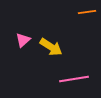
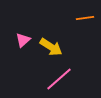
orange line: moved 2 px left, 6 px down
pink line: moved 15 px left; rotated 32 degrees counterclockwise
